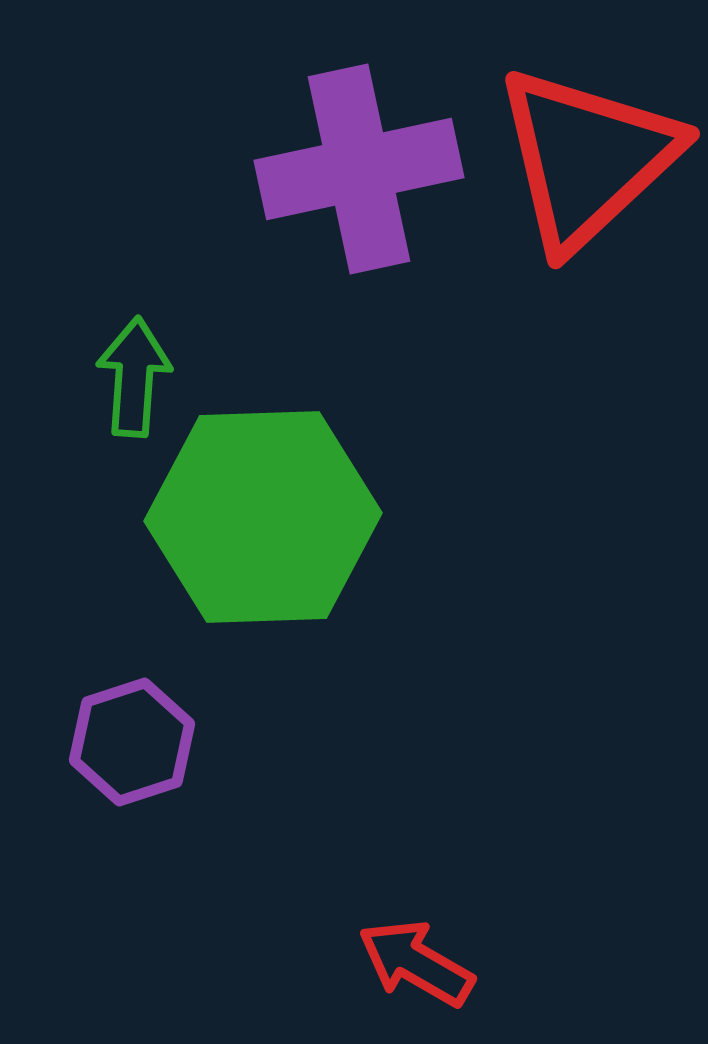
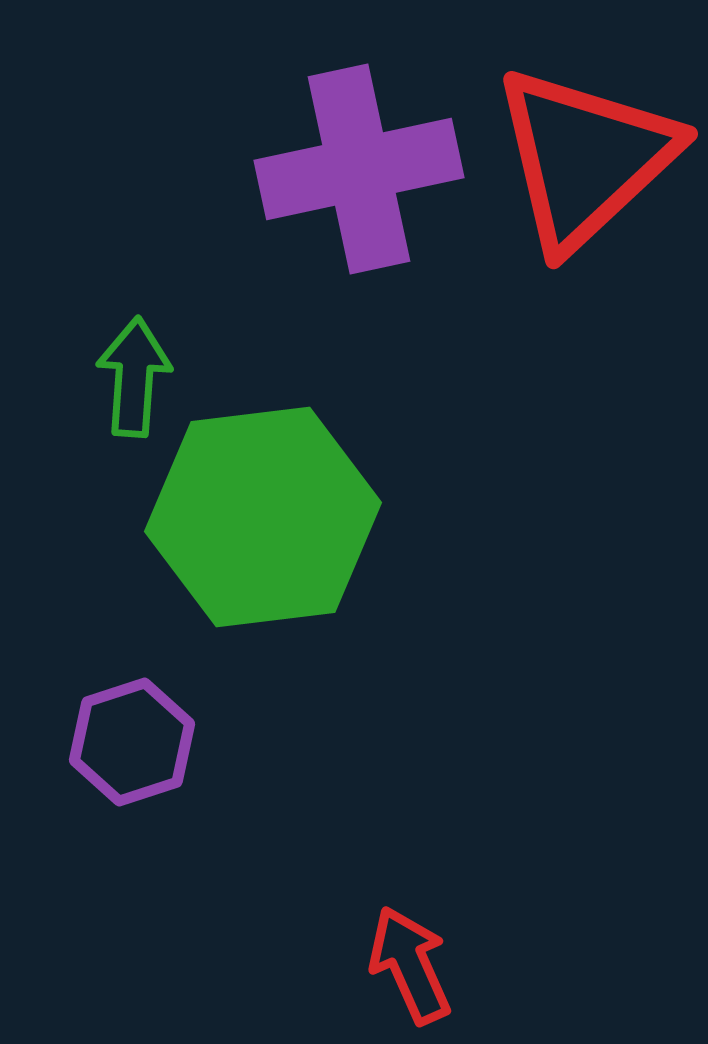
red triangle: moved 2 px left
green hexagon: rotated 5 degrees counterclockwise
red arrow: moved 6 px left, 2 px down; rotated 36 degrees clockwise
